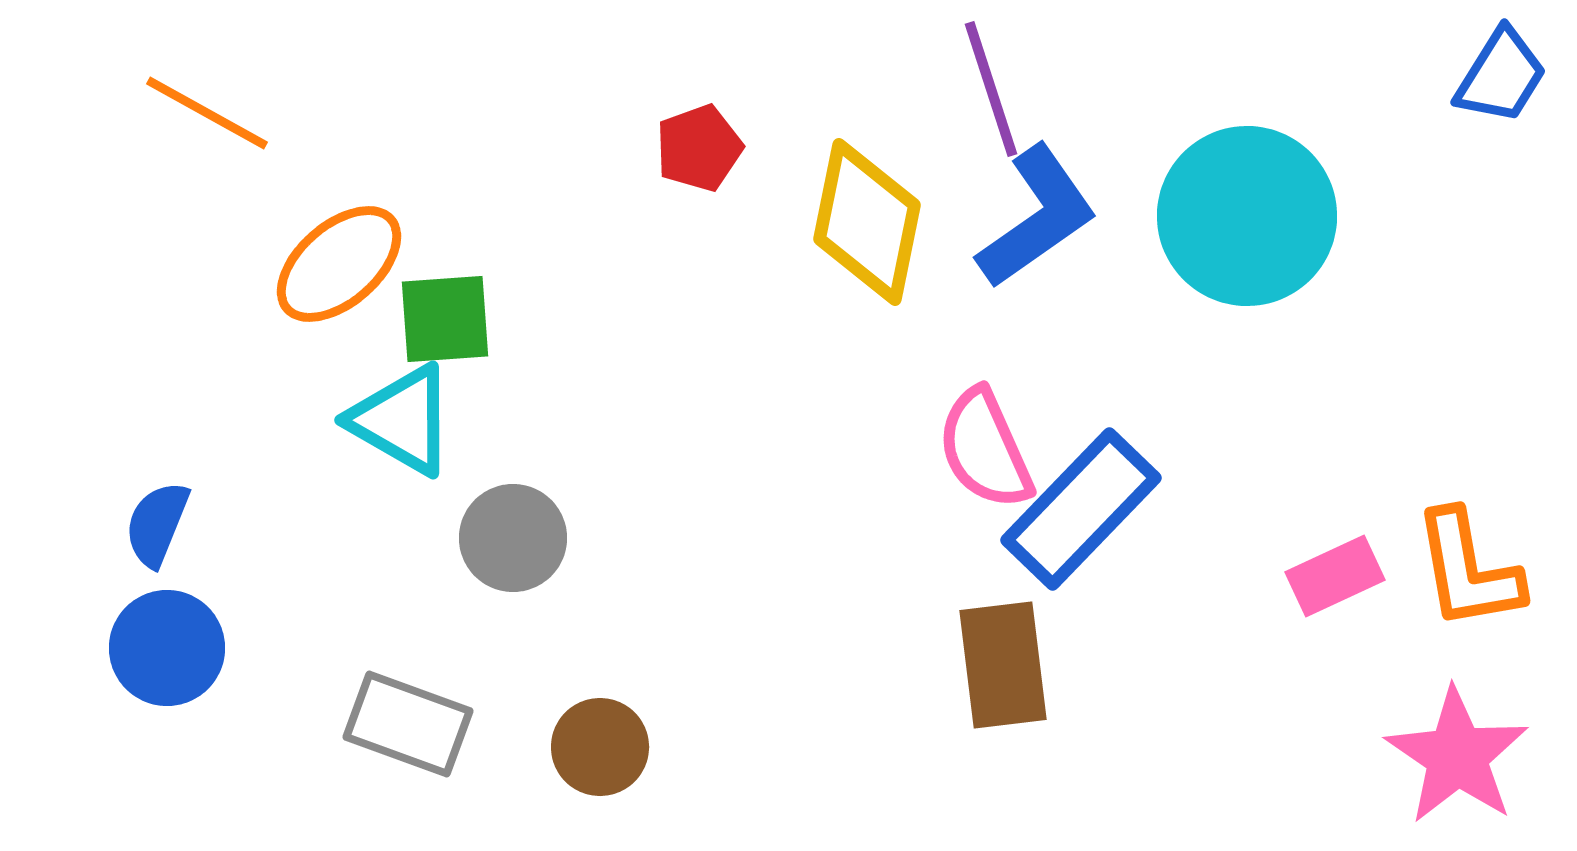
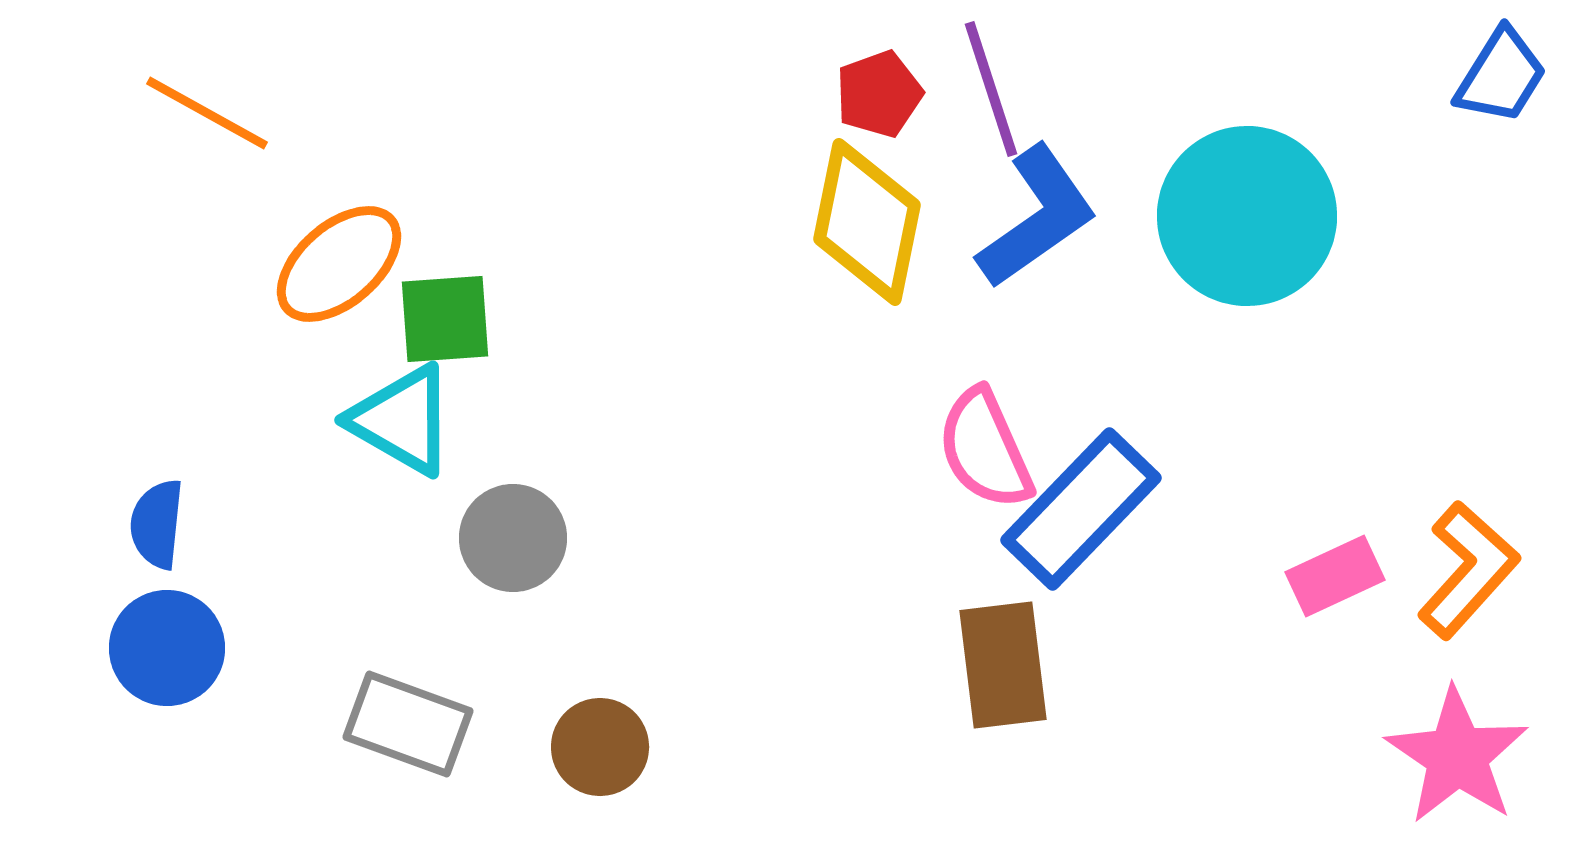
red pentagon: moved 180 px right, 54 px up
blue semicircle: rotated 16 degrees counterclockwise
orange L-shape: rotated 128 degrees counterclockwise
